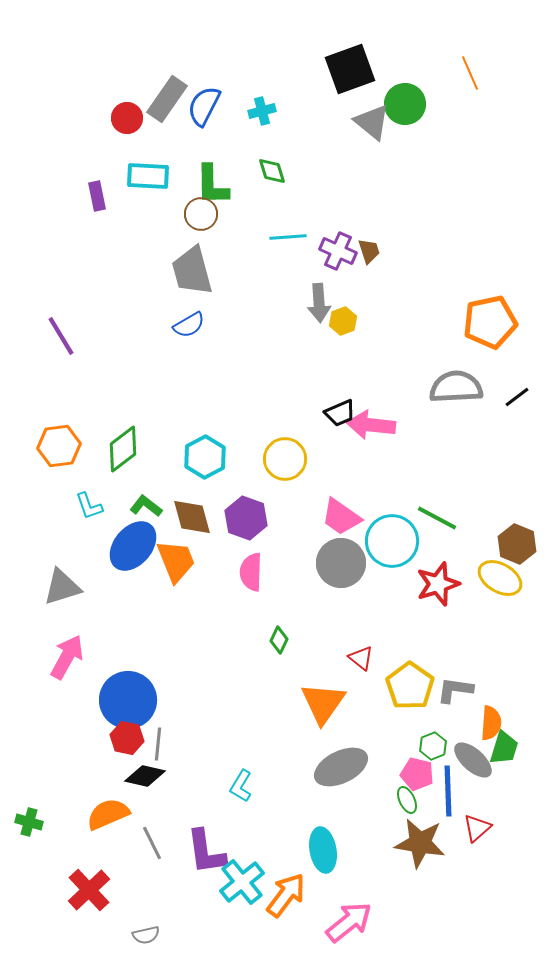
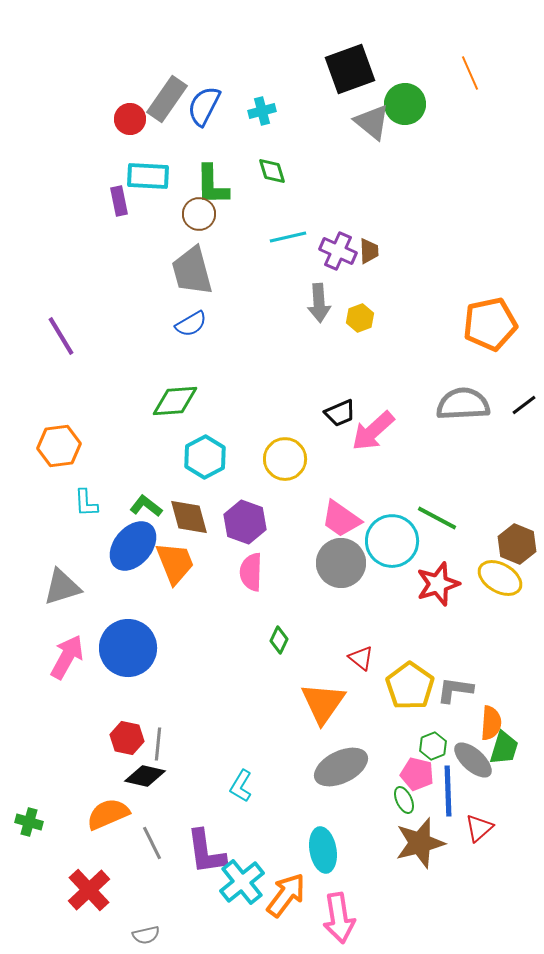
red circle at (127, 118): moved 3 px right, 1 px down
purple rectangle at (97, 196): moved 22 px right, 5 px down
brown circle at (201, 214): moved 2 px left
cyan line at (288, 237): rotated 9 degrees counterclockwise
brown trapezoid at (369, 251): rotated 16 degrees clockwise
yellow hexagon at (343, 321): moved 17 px right, 3 px up
orange pentagon at (490, 322): moved 2 px down
blue semicircle at (189, 325): moved 2 px right, 1 px up
gray semicircle at (456, 387): moved 7 px right, 17 px down
black line at (517, 397): moved 7 px right, 8 px down
pink arrow at (371, 425): moved 2 px right, 6 px down; rotated 48 degrees counterclockwise
green diamond at (123, 449): moved 52 px right, 48 px up; rotated 33 degrees clockwise
cyan L-shape at (89, 506): moved 3 px left, 3 px up; rotated 16 degrees clockwise
brown diamond at (192, 517): moved 3 px left
pink trapezoid at (341, 517): moved 2 px down
purple hexagon at (246, 518): moved 1 px left, 4 px down
orange trapezoid at (176, 561): moved 1 px left, 2 px down
blue circle at (128, 700): moved 52 px up
green ellipse at (407, 800): moved 3 px left
red triangle at (477, 828): moved 2 px right
brown star at (420, 843): rotated 24 degrees counterclockwise
pink arrow at (349, 922): moved 10 px left, 4 px up; rotated 120 degrees clockwise
